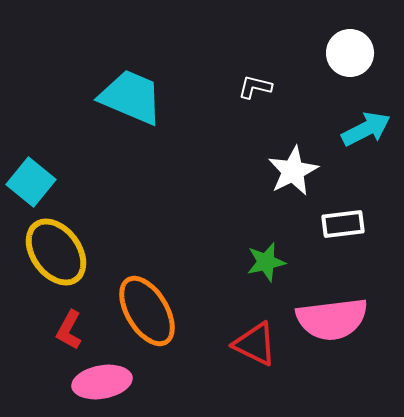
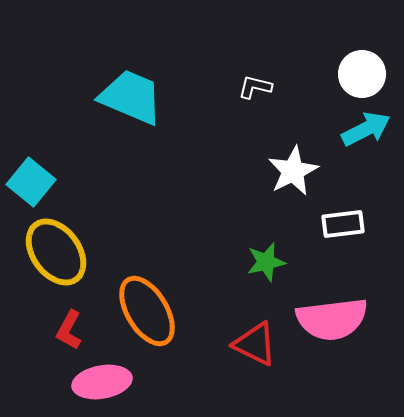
white circle: moved 12 px right, 21 px down
